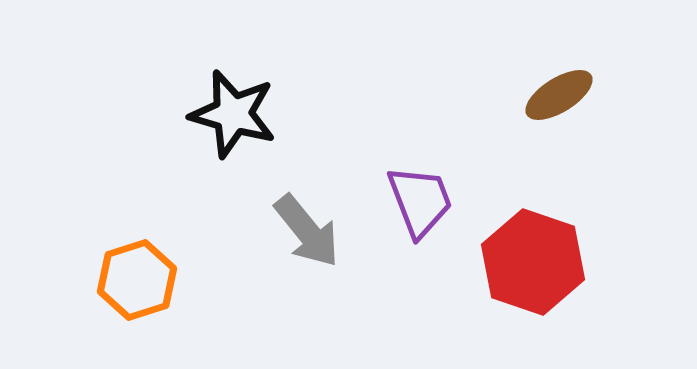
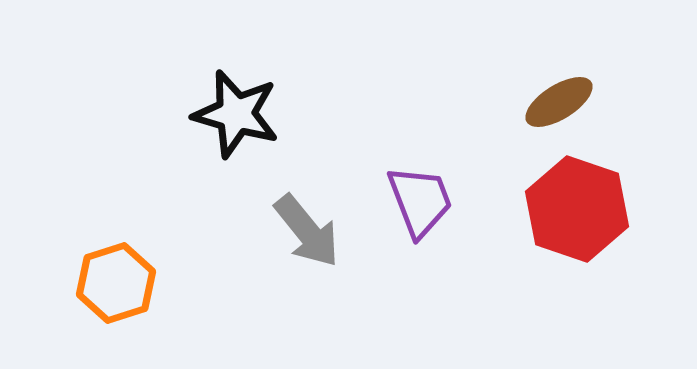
brown ellipse: moved 7 px down
black star: moved 3 px right
red hexagon: moved 44 px right, 53 px up
orange hexagon: moved 21 px left, 3 px down
